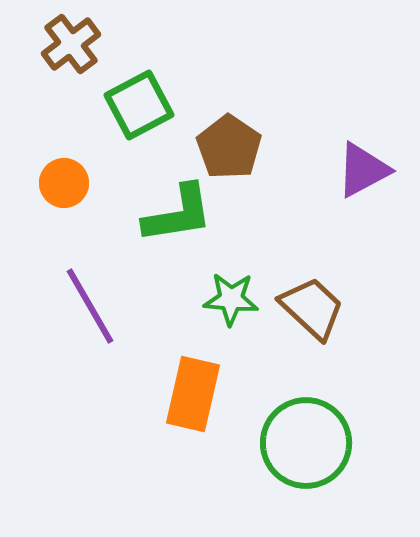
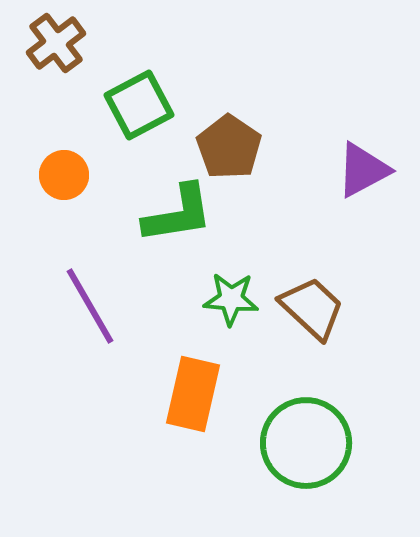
brown cross: moved 15 px left, 1 px up
orange circle: moved 8 px up
